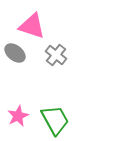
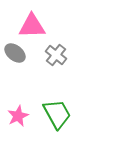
pink triangle: rotated 20 degrees counterclockwise
green trapezoid: moved 2 px right, 6 px up
